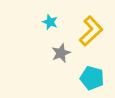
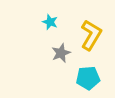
yellow L-shape: moved 4 px down; rotated 16 degrees counterclockwise
cyan pentagon: moved 4 px left; rotated 20 degrees counterclockwise
